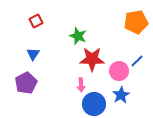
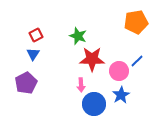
red square: moved 14 px down
